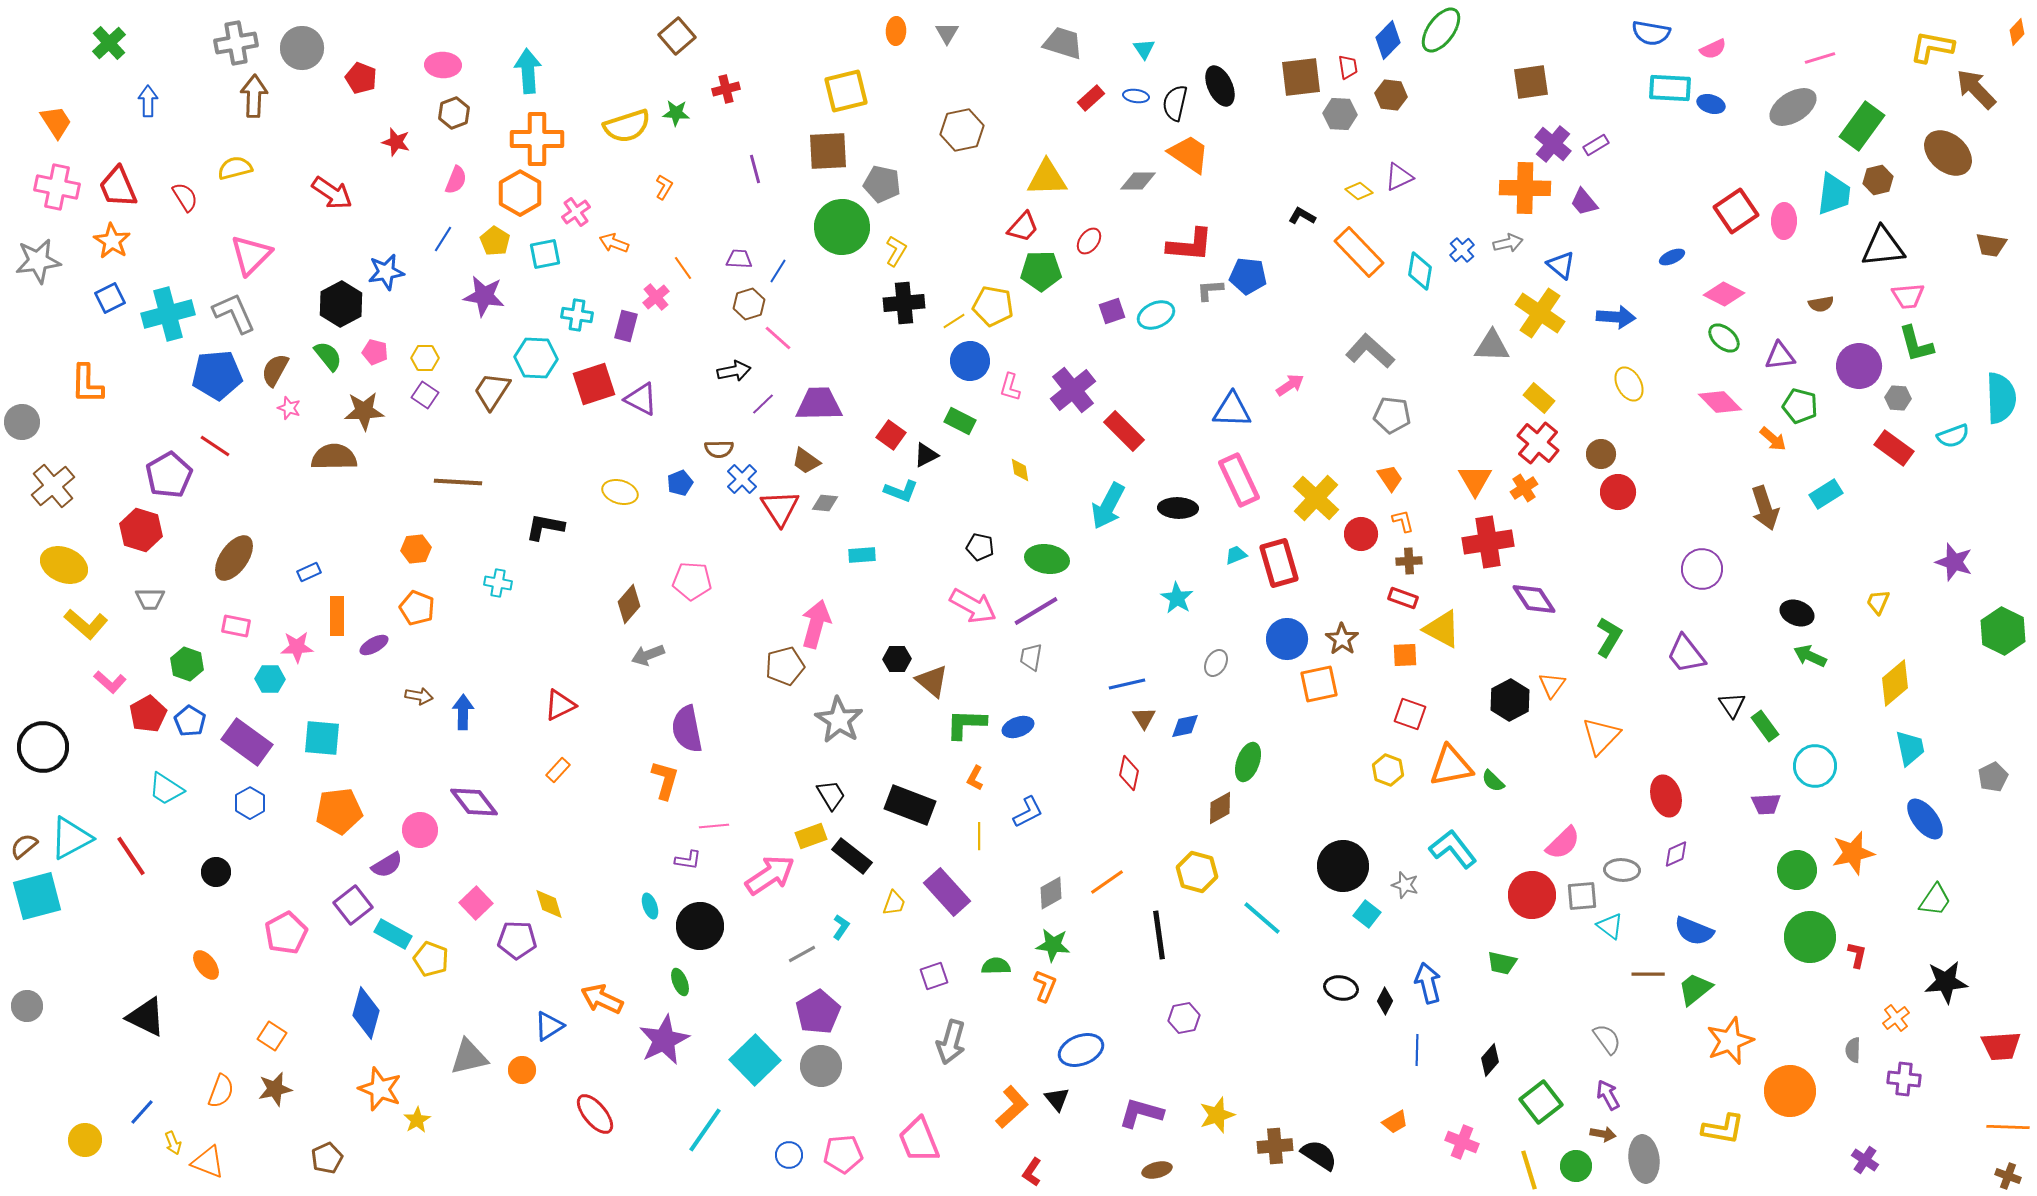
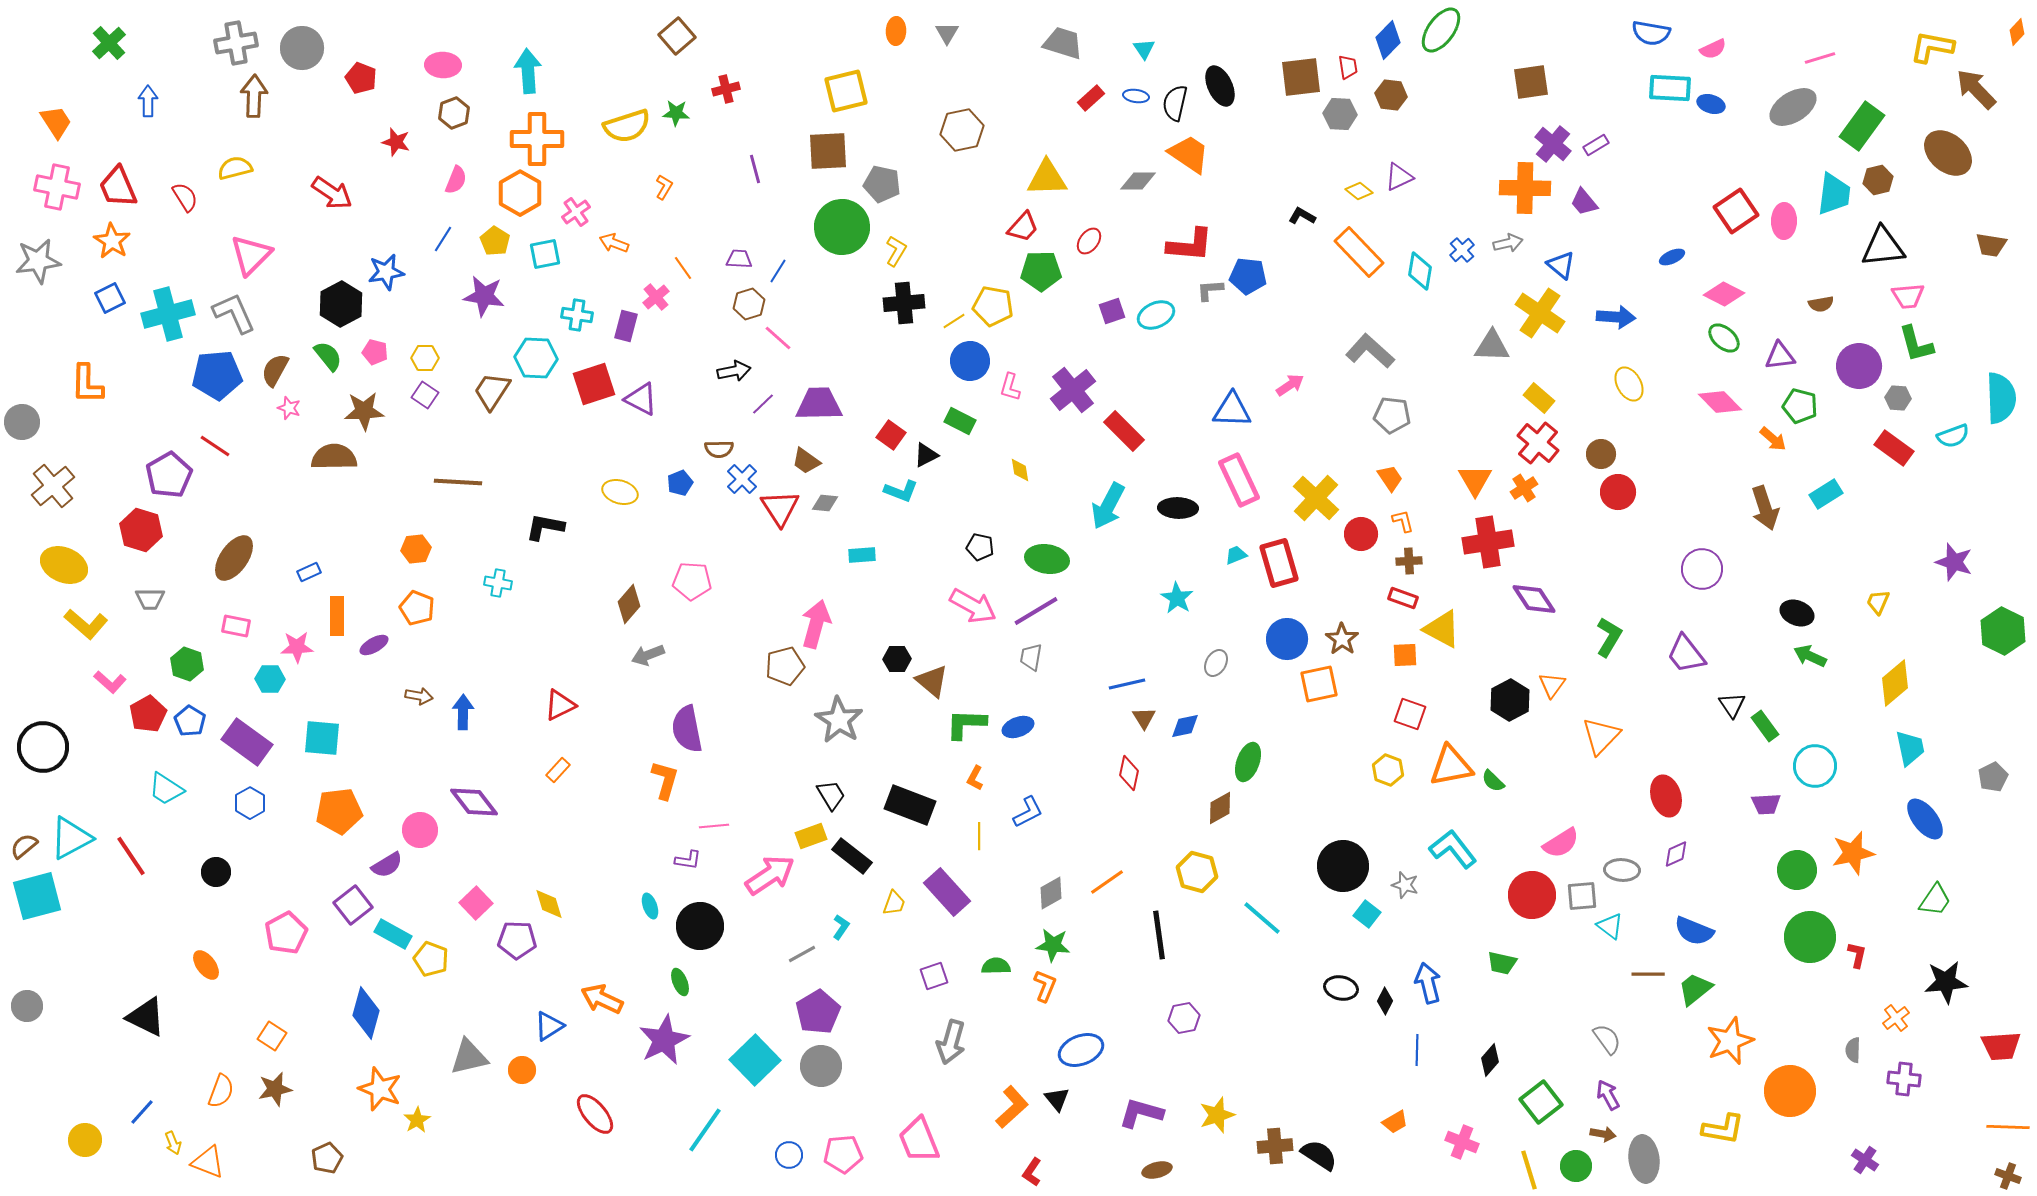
pink semicircle at (1563, 843): moved 2 px left; rotated 12 degrees clockwise
